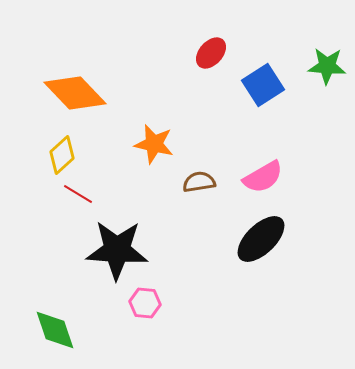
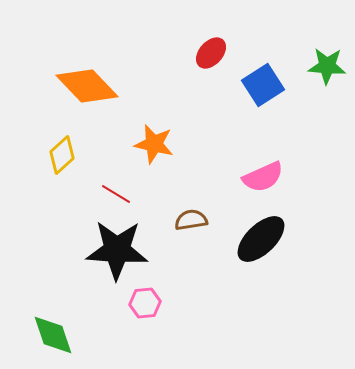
orange diamond: moved 12 px right, 7 px up
pink semicircle: rotated 6 degrees clockwise
brown semicircle: moved 8 px left, 38 px down
red line: moved 38 px right
pink hexagon: rotated 12 degrees counterclockwise
green diamond: moved 2 px left, 5 px down
